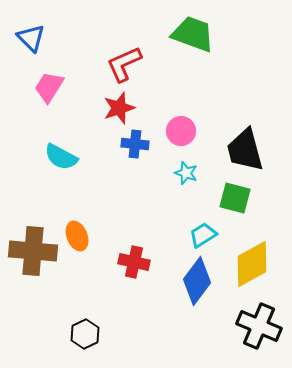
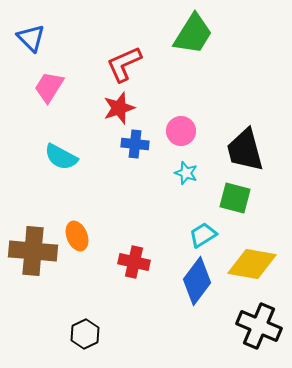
green trapezoid: rotated 102 degrees clockwise
yellow diamond: rotated 39 degrees clockwise
